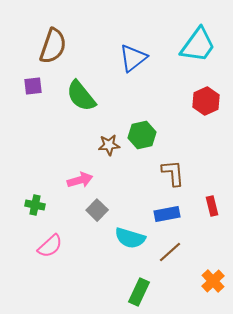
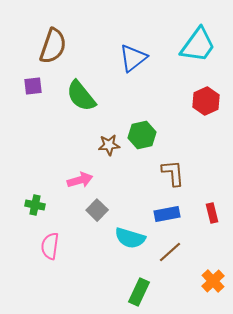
red rectangle: moved 7 px down
pink semicircle: rotated 140 degrees clockwise
